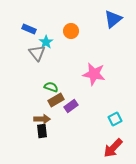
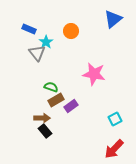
brown arrow: moved 1 px up
black rectangle: moved 3 px right; rotated 32 degrees counterclockwise
red arrow: moved 1 px right, 1 px down
